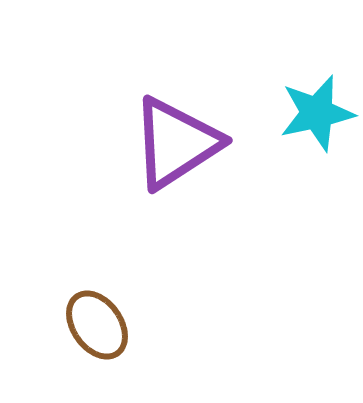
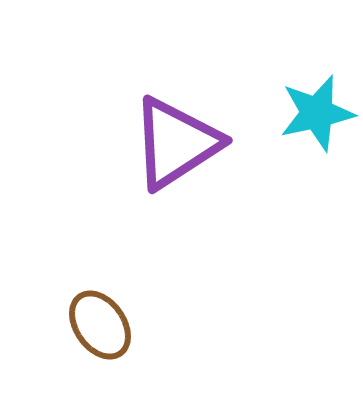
brown ellipse: moved 3 px right
